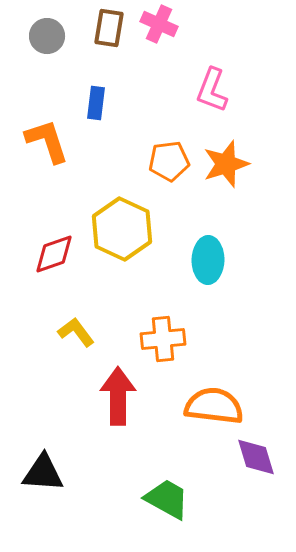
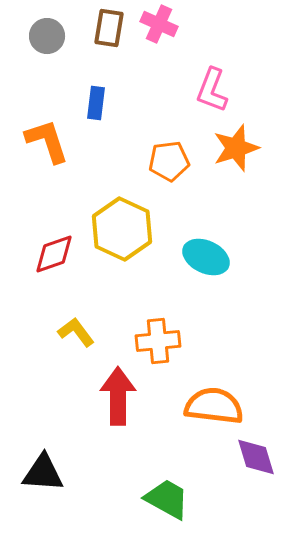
orange star: moved 10 px right, 16 px up
cyan ellipse: moved 2 px left, 3 px up; rotated 66 degrees counterclockwise
orange cross: moved 5 px left, 2 px down
